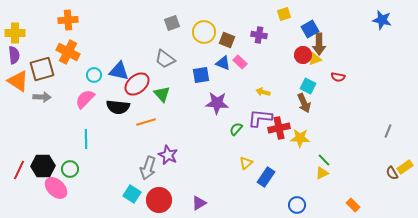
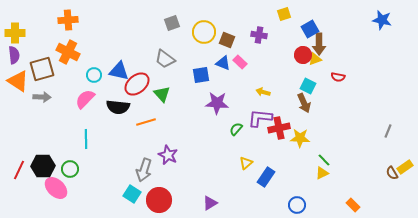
gray arrow at (148, 168): moved 4 px left, 2 px down
purple triangle at (199, 203): moved 11 px right
